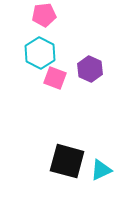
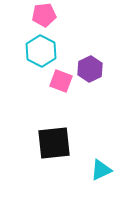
cyan hexagon: moved 1 px right, 2 px up
purple hexagon: rotated 10 degrees clockwise
pink square: moved 6 px right, 3 px down
black square: moved 13 px left, 18 px up; rotated 21 degrees counterclockwise
